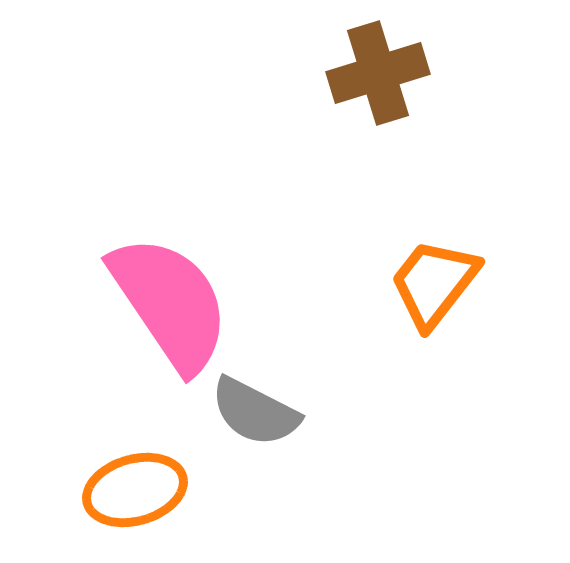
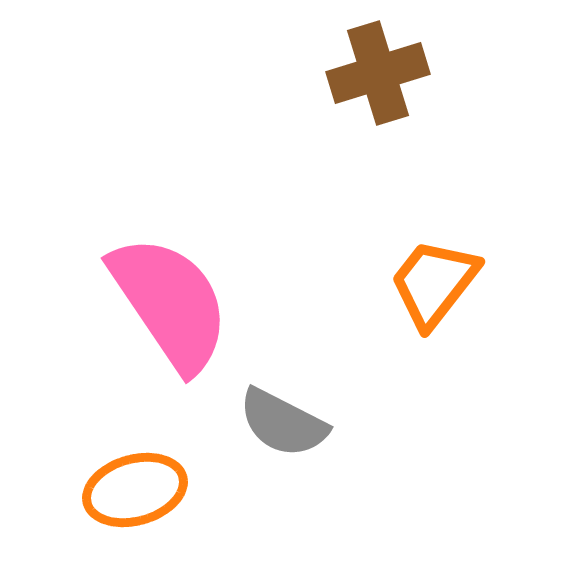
gray semicircle: moved 28 px right, 11 px down
